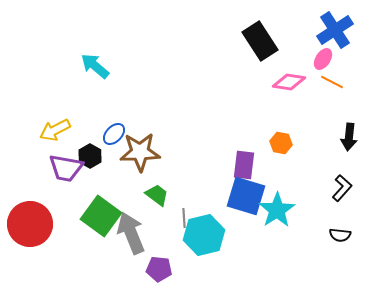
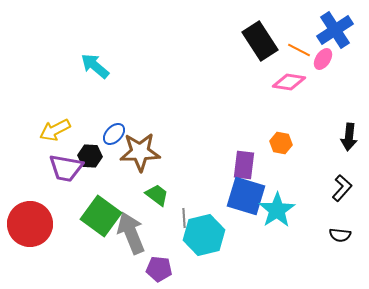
orange line: moved 33 px left, 32 px up
black hexagon: rotated 25 degrees counterclockwise
